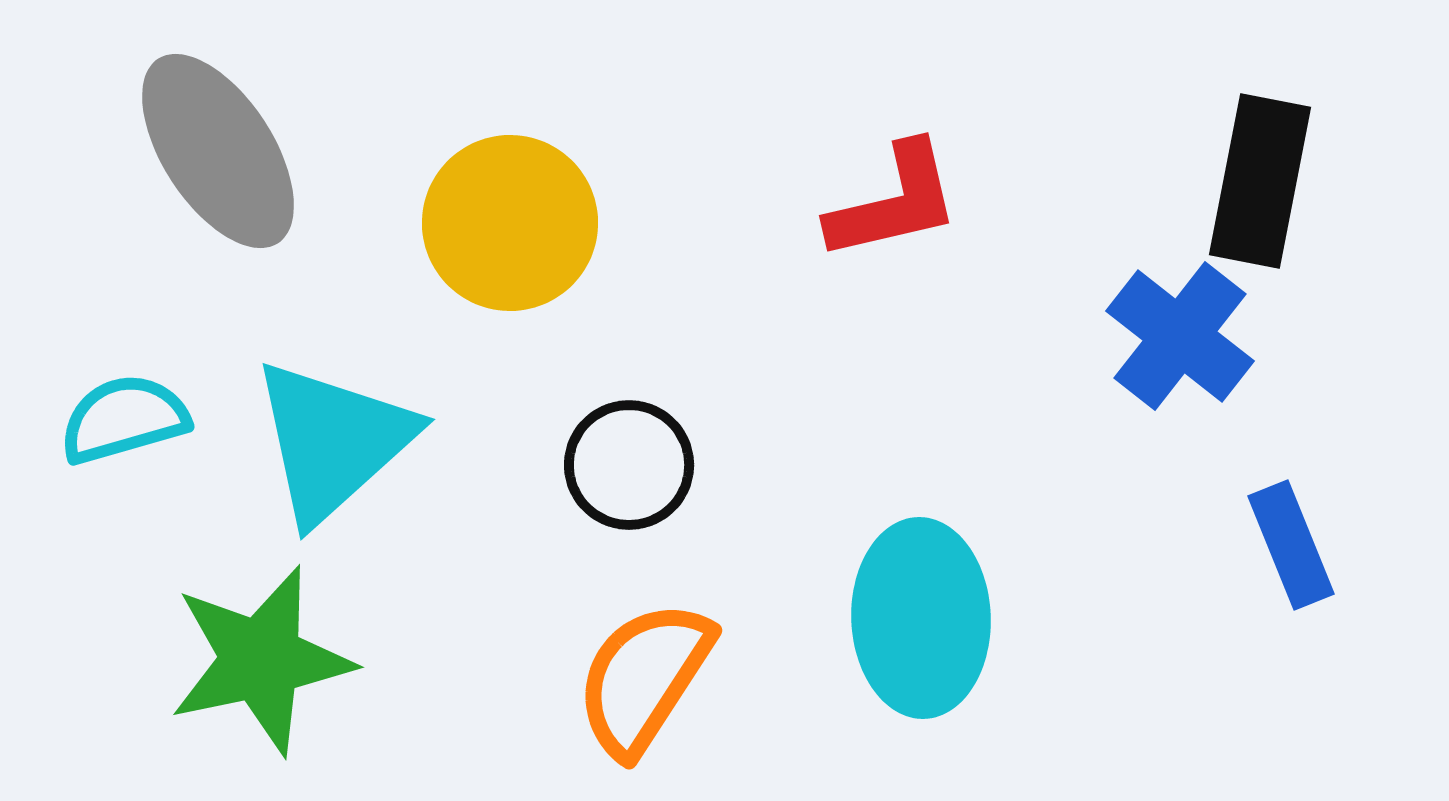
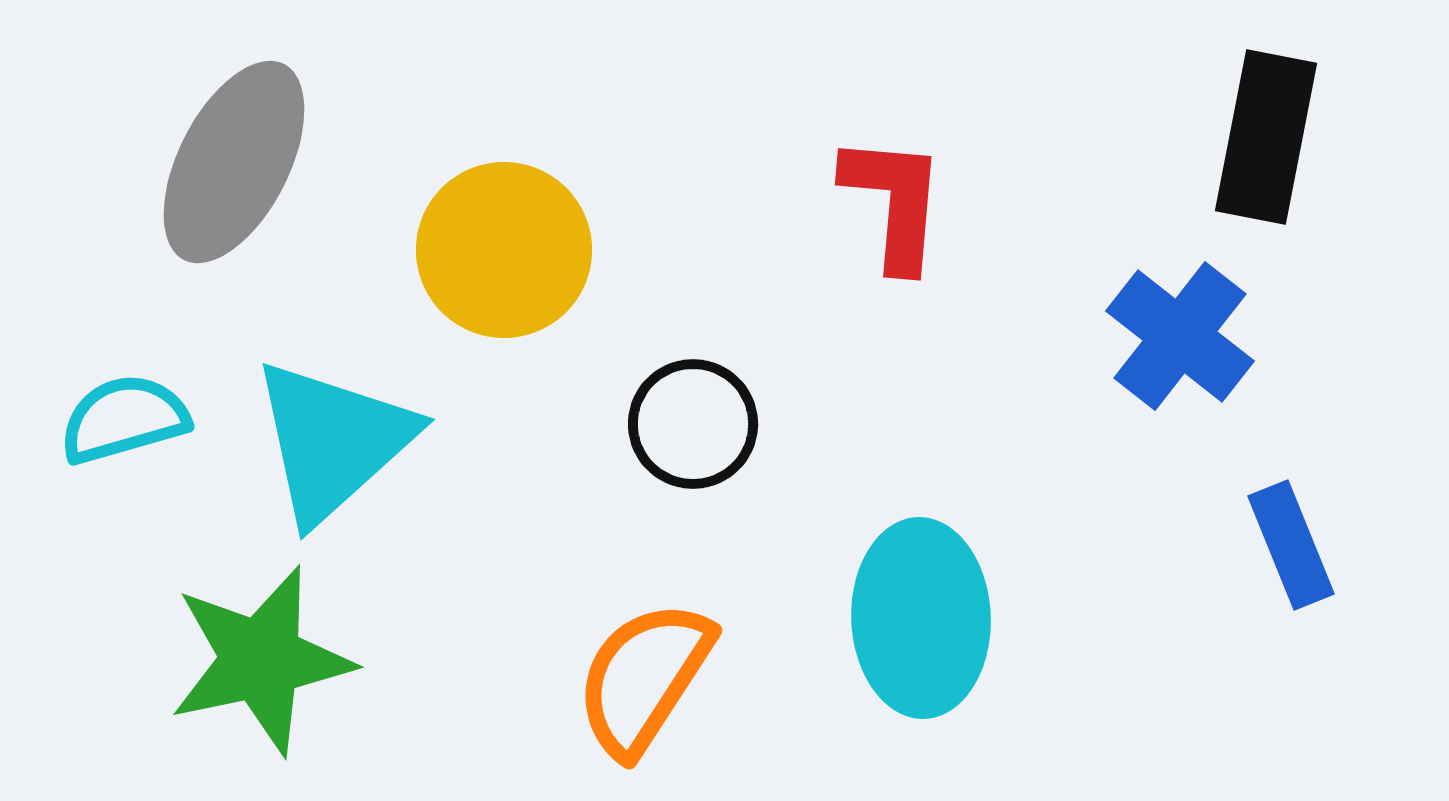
gray ellipse: moved 16 px right, 11 px down; rotated 60 degrees clockwise
black rectangle: moved 6 px right, 44 px up
red L-shape: rotated 72 degrees counterclockwise
yellow circle: moved 6 px left, 27 px down
black circle: moved 64 px right, 41 px up
